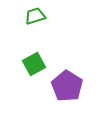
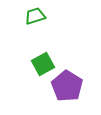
green square: moved 9 px right
